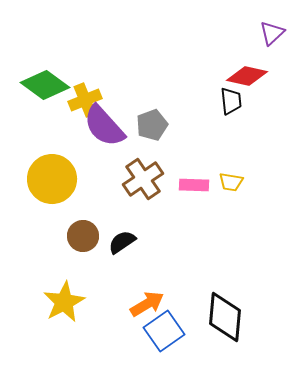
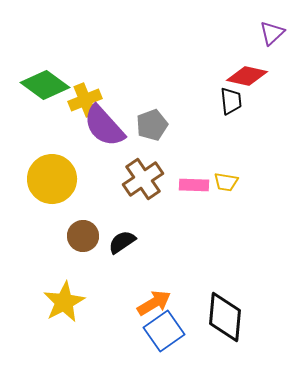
yellow trapezoid: moved 5 px left
orange arrow: moved 7 px right, 1 px up
